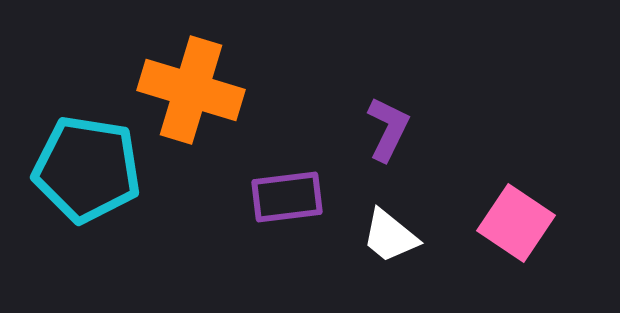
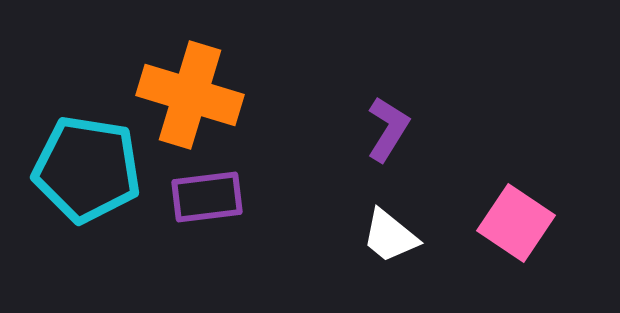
orange cross: moved 1 px left, 5 px down
purple L-shape: rotated 6 degrees clockwise
purple rectangle: moved 80 px left
